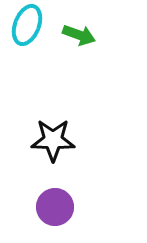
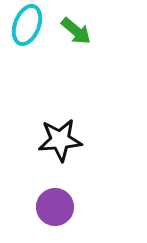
green arrow: moved 3 px left, 4 px up; rotated 20 degrees clockwise
black star: moved 7 px right; rotated 6 degrees counterclockwise
